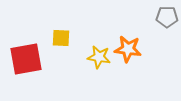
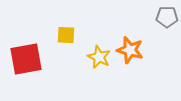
yellow square: moved 5 px right, 3 px up
orange star: moved 2 px right, 1 px down; rotated 8 degrees clockwise
yellow star: rotated 15 degrees clockwise
